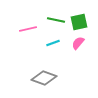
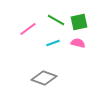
green line: rotated 18 degrees clockwise
pink line: rotated 24 degrees counterclockwise
pink semicircle: rotated 64 degrees clockwise
